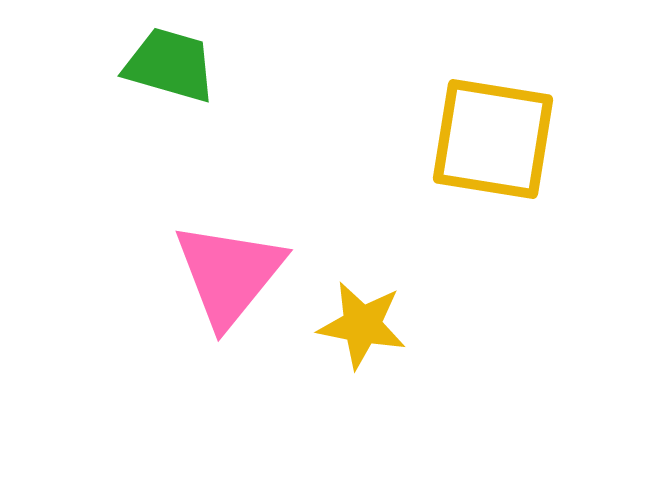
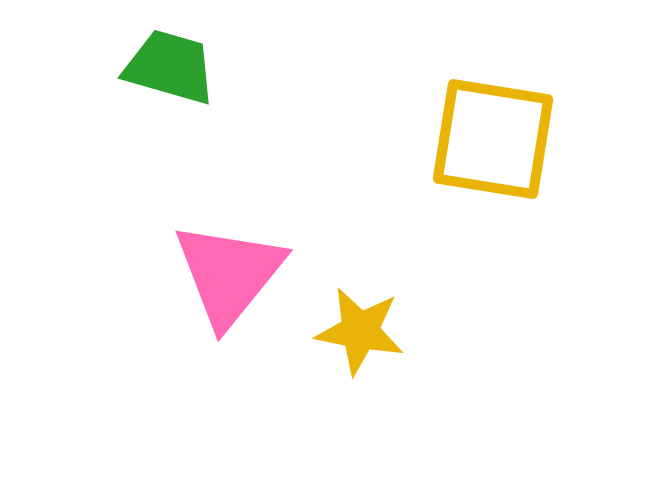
green trapezoid: moved 2 px down
yellow star: moved 2 px left, 6 px down
